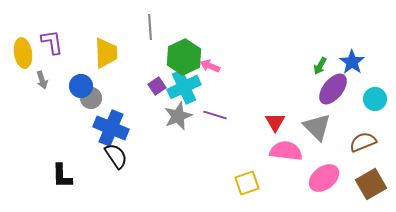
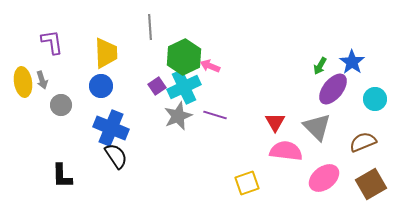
yellow ellipse: moved 29 px down
blue circle: moved 20 px right
gray circle: moved 30 px left, 7 px down
